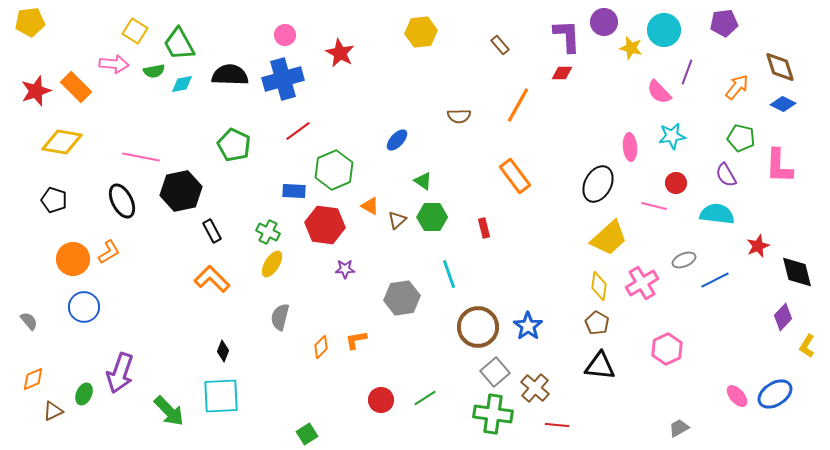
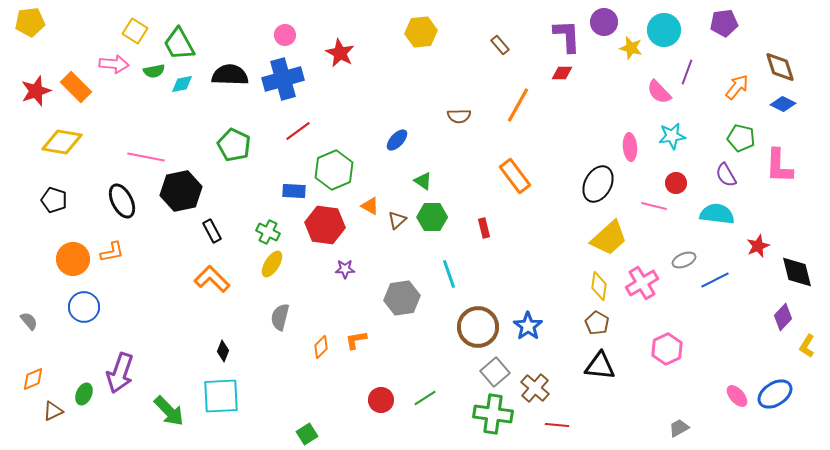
pink line at (141, 157): moved 5 px right
orange L-shape at (109, 252): moved 3 px right; rotated 20 degrees clockwise
